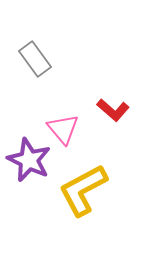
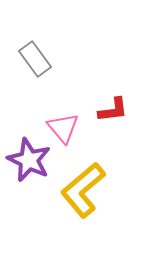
red L-shape: rotated 48 degrees counterclockwise
pink triangle: moved 1 px up
yellow L-shape: rotated 12 degrees counterclockwise
